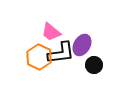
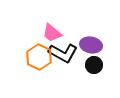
pink trapezoid: moved 1 px right, 1 px down
purple ellipse: moved 9 px right; rotated 70 degrees clockwise
black L-shape: moved 2 px right; rotated 36 degrees clockwise
